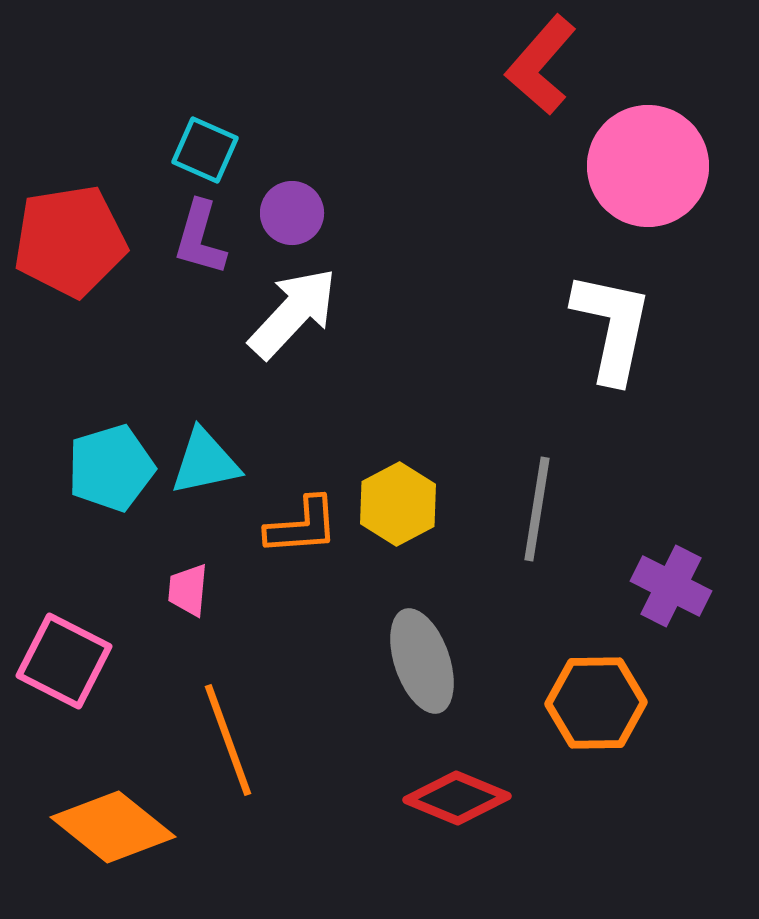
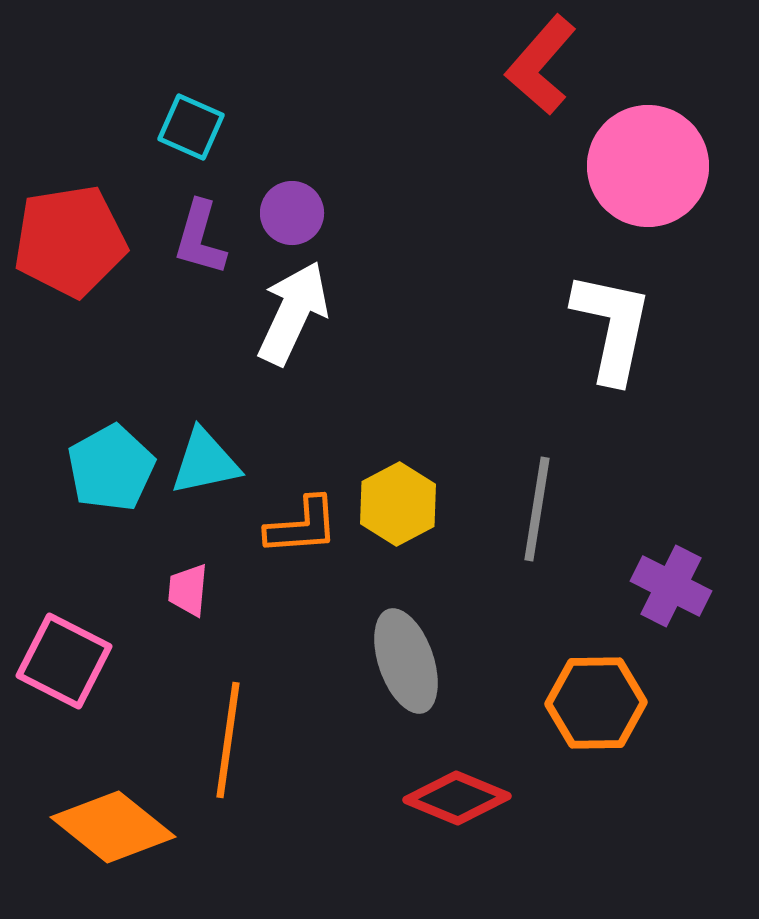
cyan square: moved 14 px left, 23 px up
white arrow: rotated 18 degrees counterclockwise
cyan pentagon: rotated 12 degrees counterclockwise
gray ellipse: moved 16 px left
orange line: rotated 28 degrees clockwise
